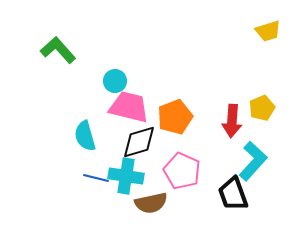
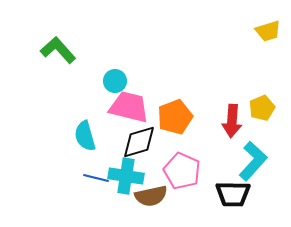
black trapezoid: rotated 69 degrees counterclockwise
brown semicircle: moved 7 px up
